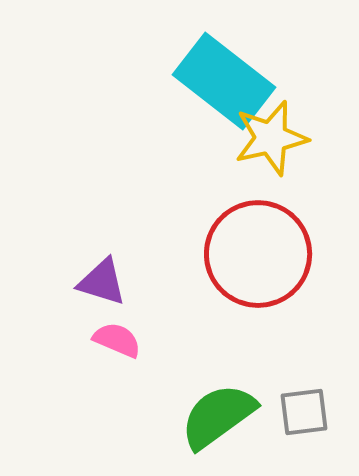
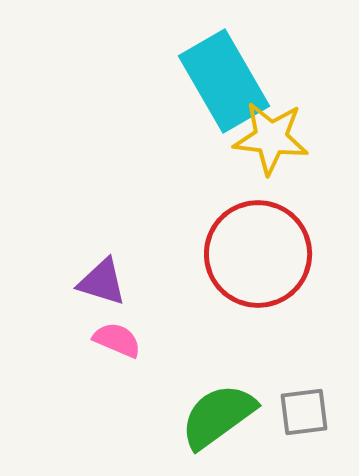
cyan rectangle: rotated 22 degrees clockwise
yellow star: rotated 20 degrees clockwise
